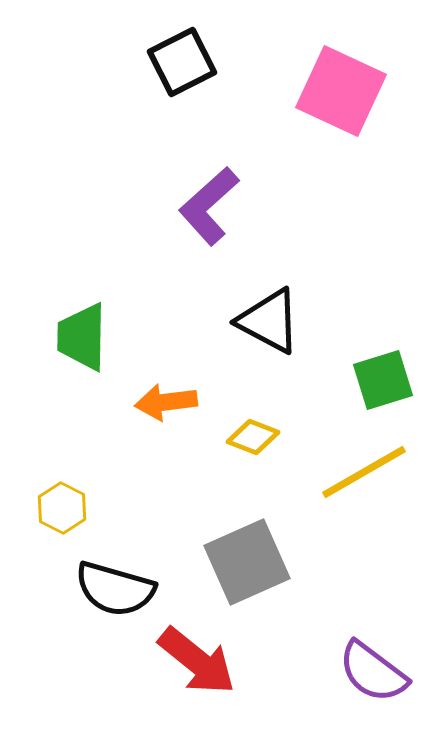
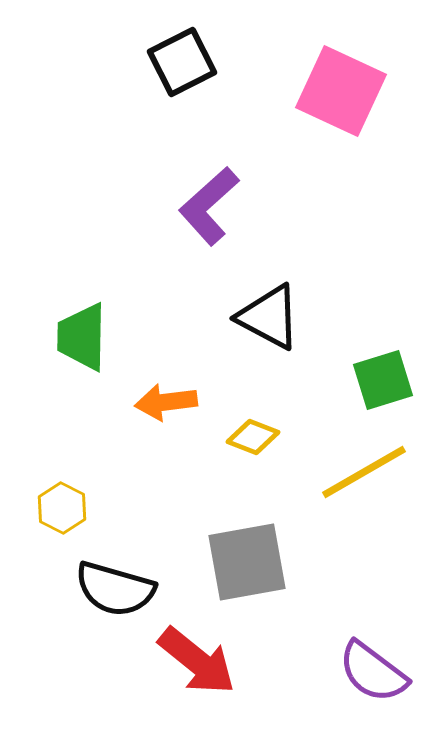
black triangle: moved 4 px up
gray square: rotated 14 degrees clockwise
